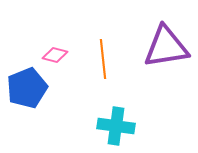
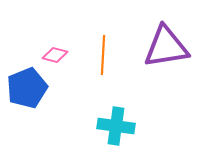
orange line: moved 4 px up; rotated 9 degrees clockwise
